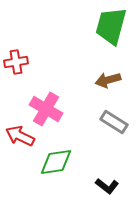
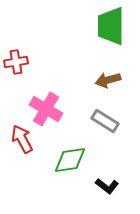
green trapezoid: rotated 15 degrees counterclockwise
gray rectangle: moved 9 px left, 1 px up
red arrow: moved 2 px right, 3 px down; rotated 36 degrees clockwise
green diamond: moved 14 px right, 2 px up
